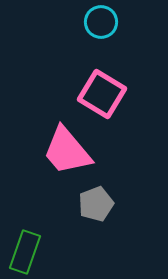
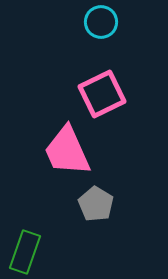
pink square: rotated 33 degrees clockwise
pink trapezoid: rotated 16 degrees clockwise
gray pentagon: rotated 20 degrees counterclockwise
